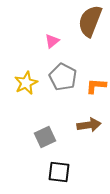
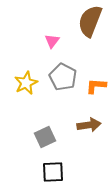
pink triangle: rotated 14 degrees counterclockwise
black square: moved 6 px left; rotated 10 degrees counterclockwise
